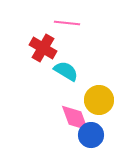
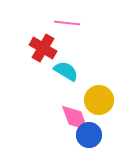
blue circle: moved 2 px left
